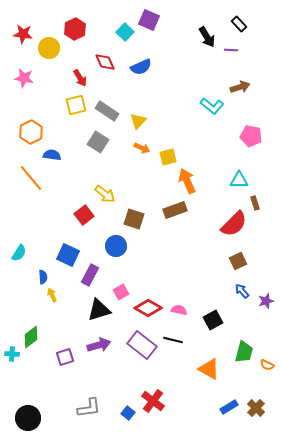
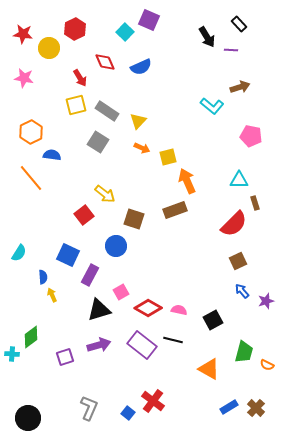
gray L-shape at (89, 408): rotated 60 degrees counterclockwise
